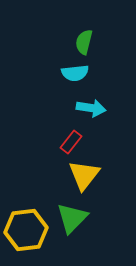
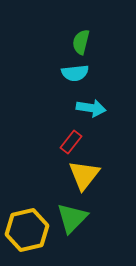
green semicircle: moved 3 px left
yellow hexagon: moved 1 px right; rotated 6 degrees counterclockwise
